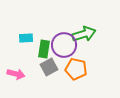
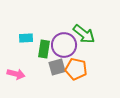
green arrow: rotated 55 degrees clockwise
gray square: moved 8 px right; rotated 12 degrees clockwise
